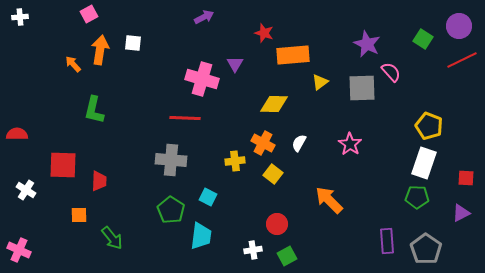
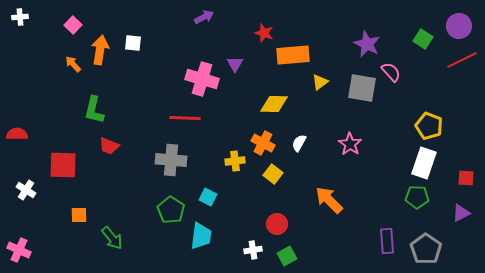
pink square at (89, 14): moved 16 px left, 11 px down; rotated 18 degrees counterclockwise
gray square at (362, 88): rotated 12 degrees clockwise
red trapezoid at (99, 181): moved 10 px right, 35 px up; rotated 110 degrees clockwise
